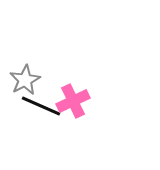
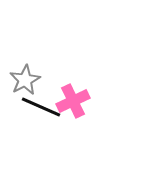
black line: moved 1 px down
